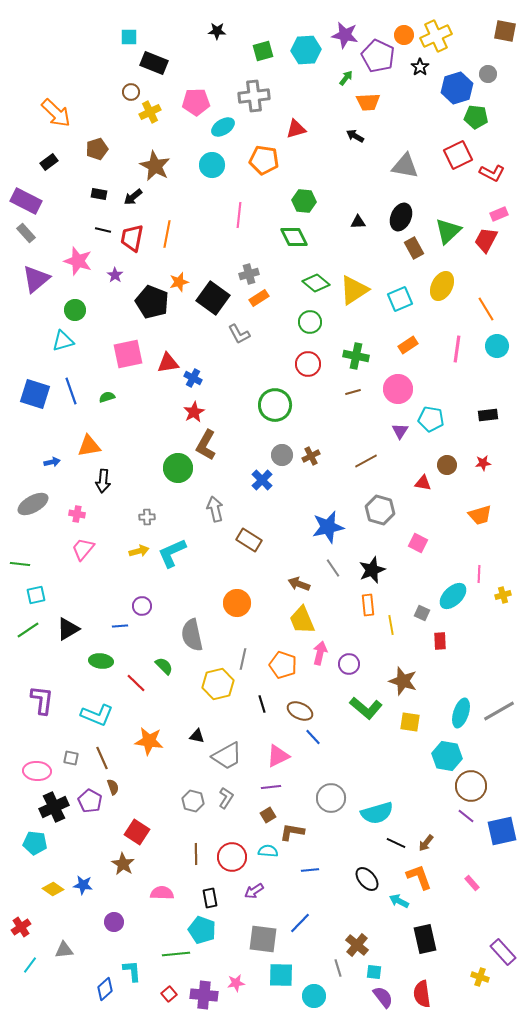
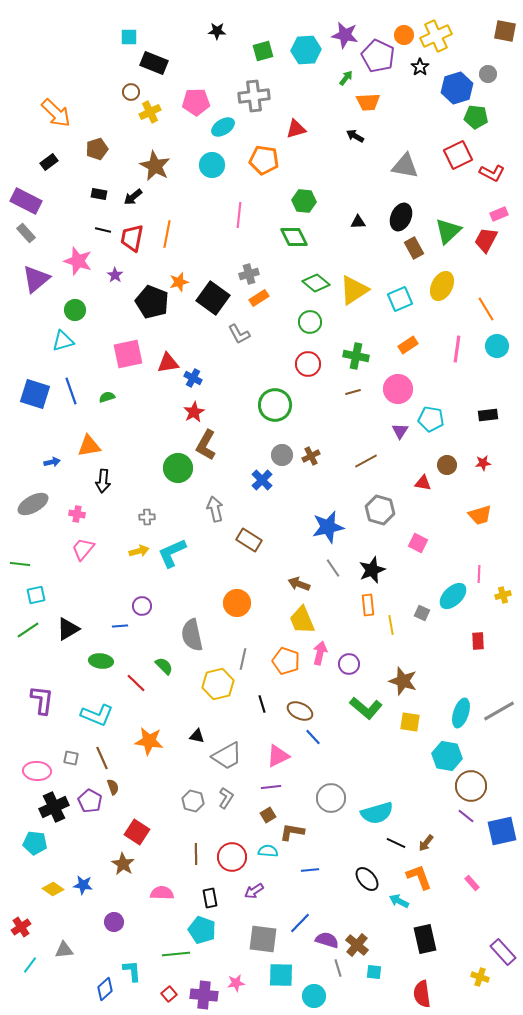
red rectangle at (440, 641): moved 38 px right
orange pentagon at (283, 665): moved 3 px right, 4 px up
purple semicircle at (383, 997): moved 56 px left, 57 px up; rotated 35 degrees counterclockwise
